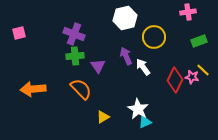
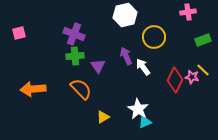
white hexagon: moved 3 px up
green rectangle: moved 4 px right, 1 px up
